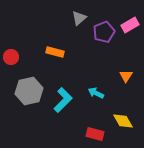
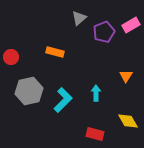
pink rectangle: moved 1 px right
cyan arrow: rotated 63 degrees clockwise
yellow diamond: moved 5 px right
